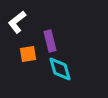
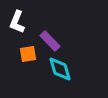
white L-shape: rotated 30 degrees counterclockwise
purple rectangle: rotated 30 degrees counterclockwise
